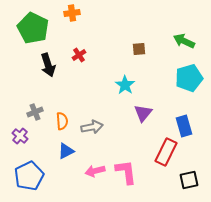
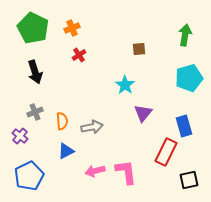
orange cross: moved 15 px down; rotated 14 degrees counterclockwise
green arrow: moved 1 px right, 6 px up; rotated 75 degrees clockwise
black arrow: moved 13 px left, 7 px down
